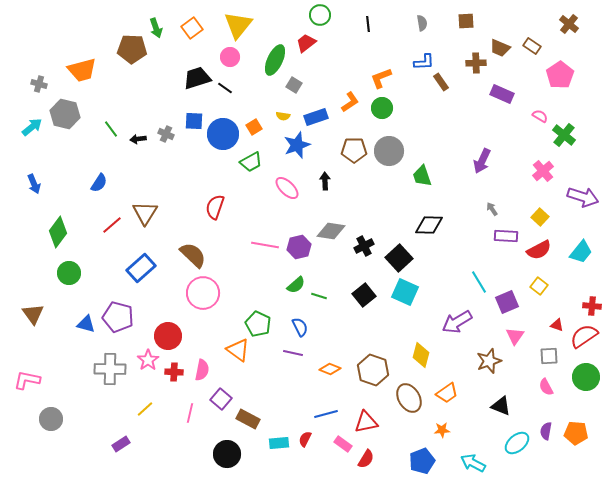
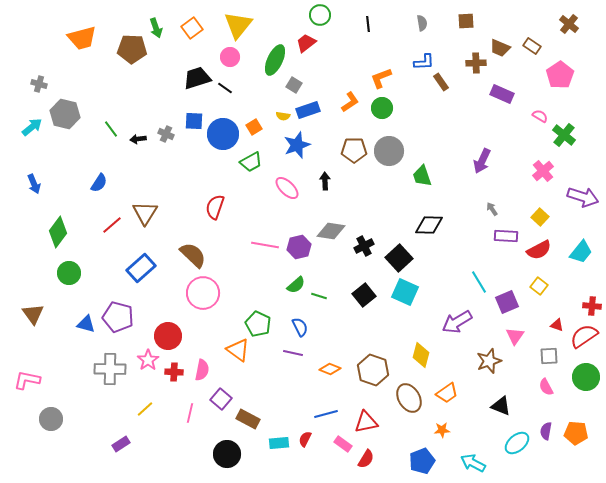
orange trapezoid at (82, 70): moved 32 px up
blue rectangle at (316, 117): moved 8 px left, 7 px up
